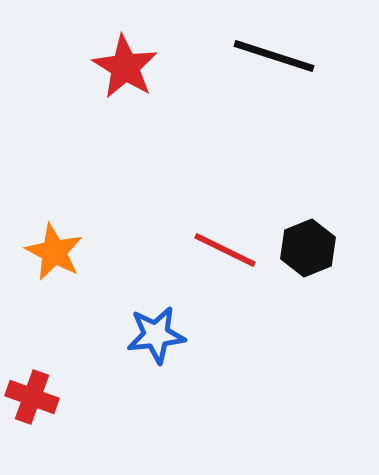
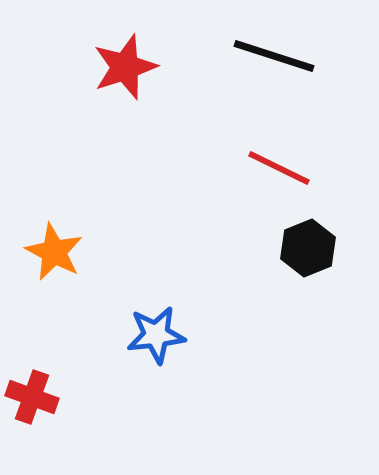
red star: rotated 22 degrees clockwise
red line: moved 54 px right, 82 px up
